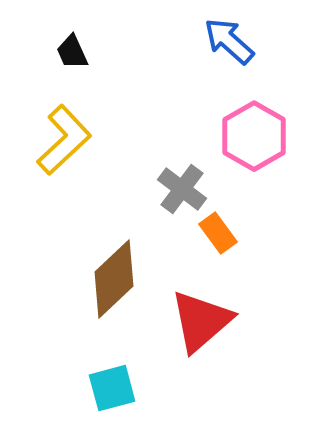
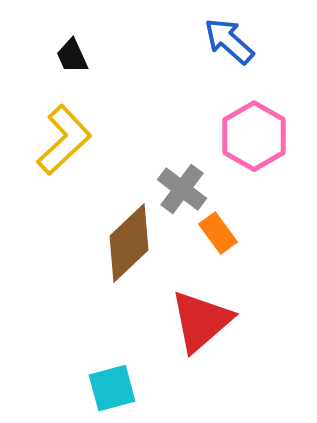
black trapezoid: moved 4 px down
brown diamond: moved 15 px right, 36 px up
